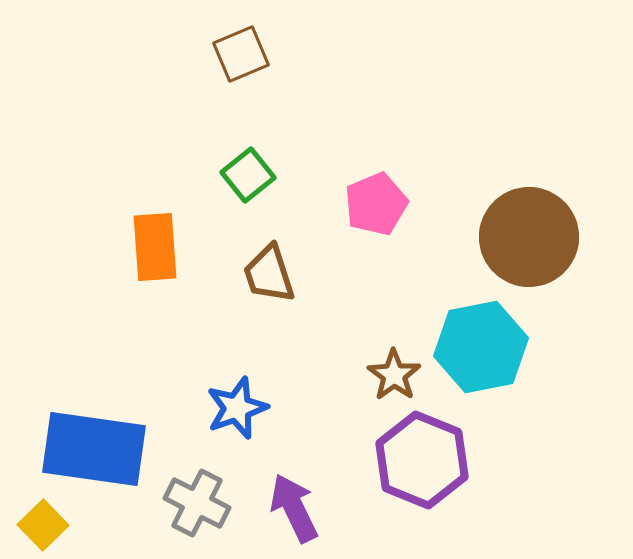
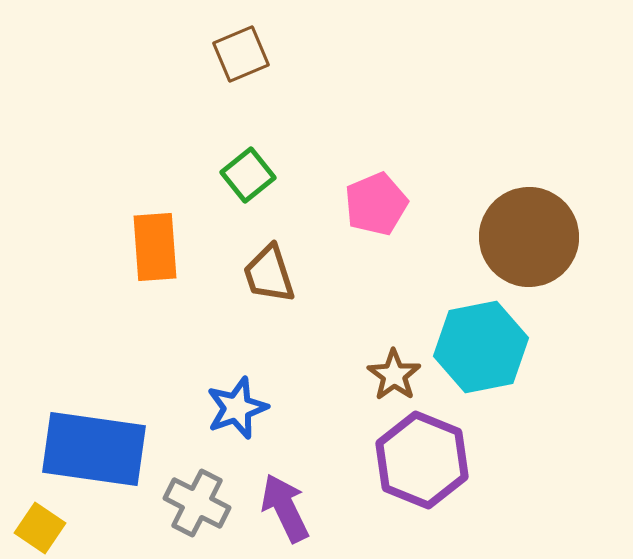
purple arrow: moved 9 px left
yellow square: moved 3 px left, 3 px down; rotated 12 degrees counterclockwise
